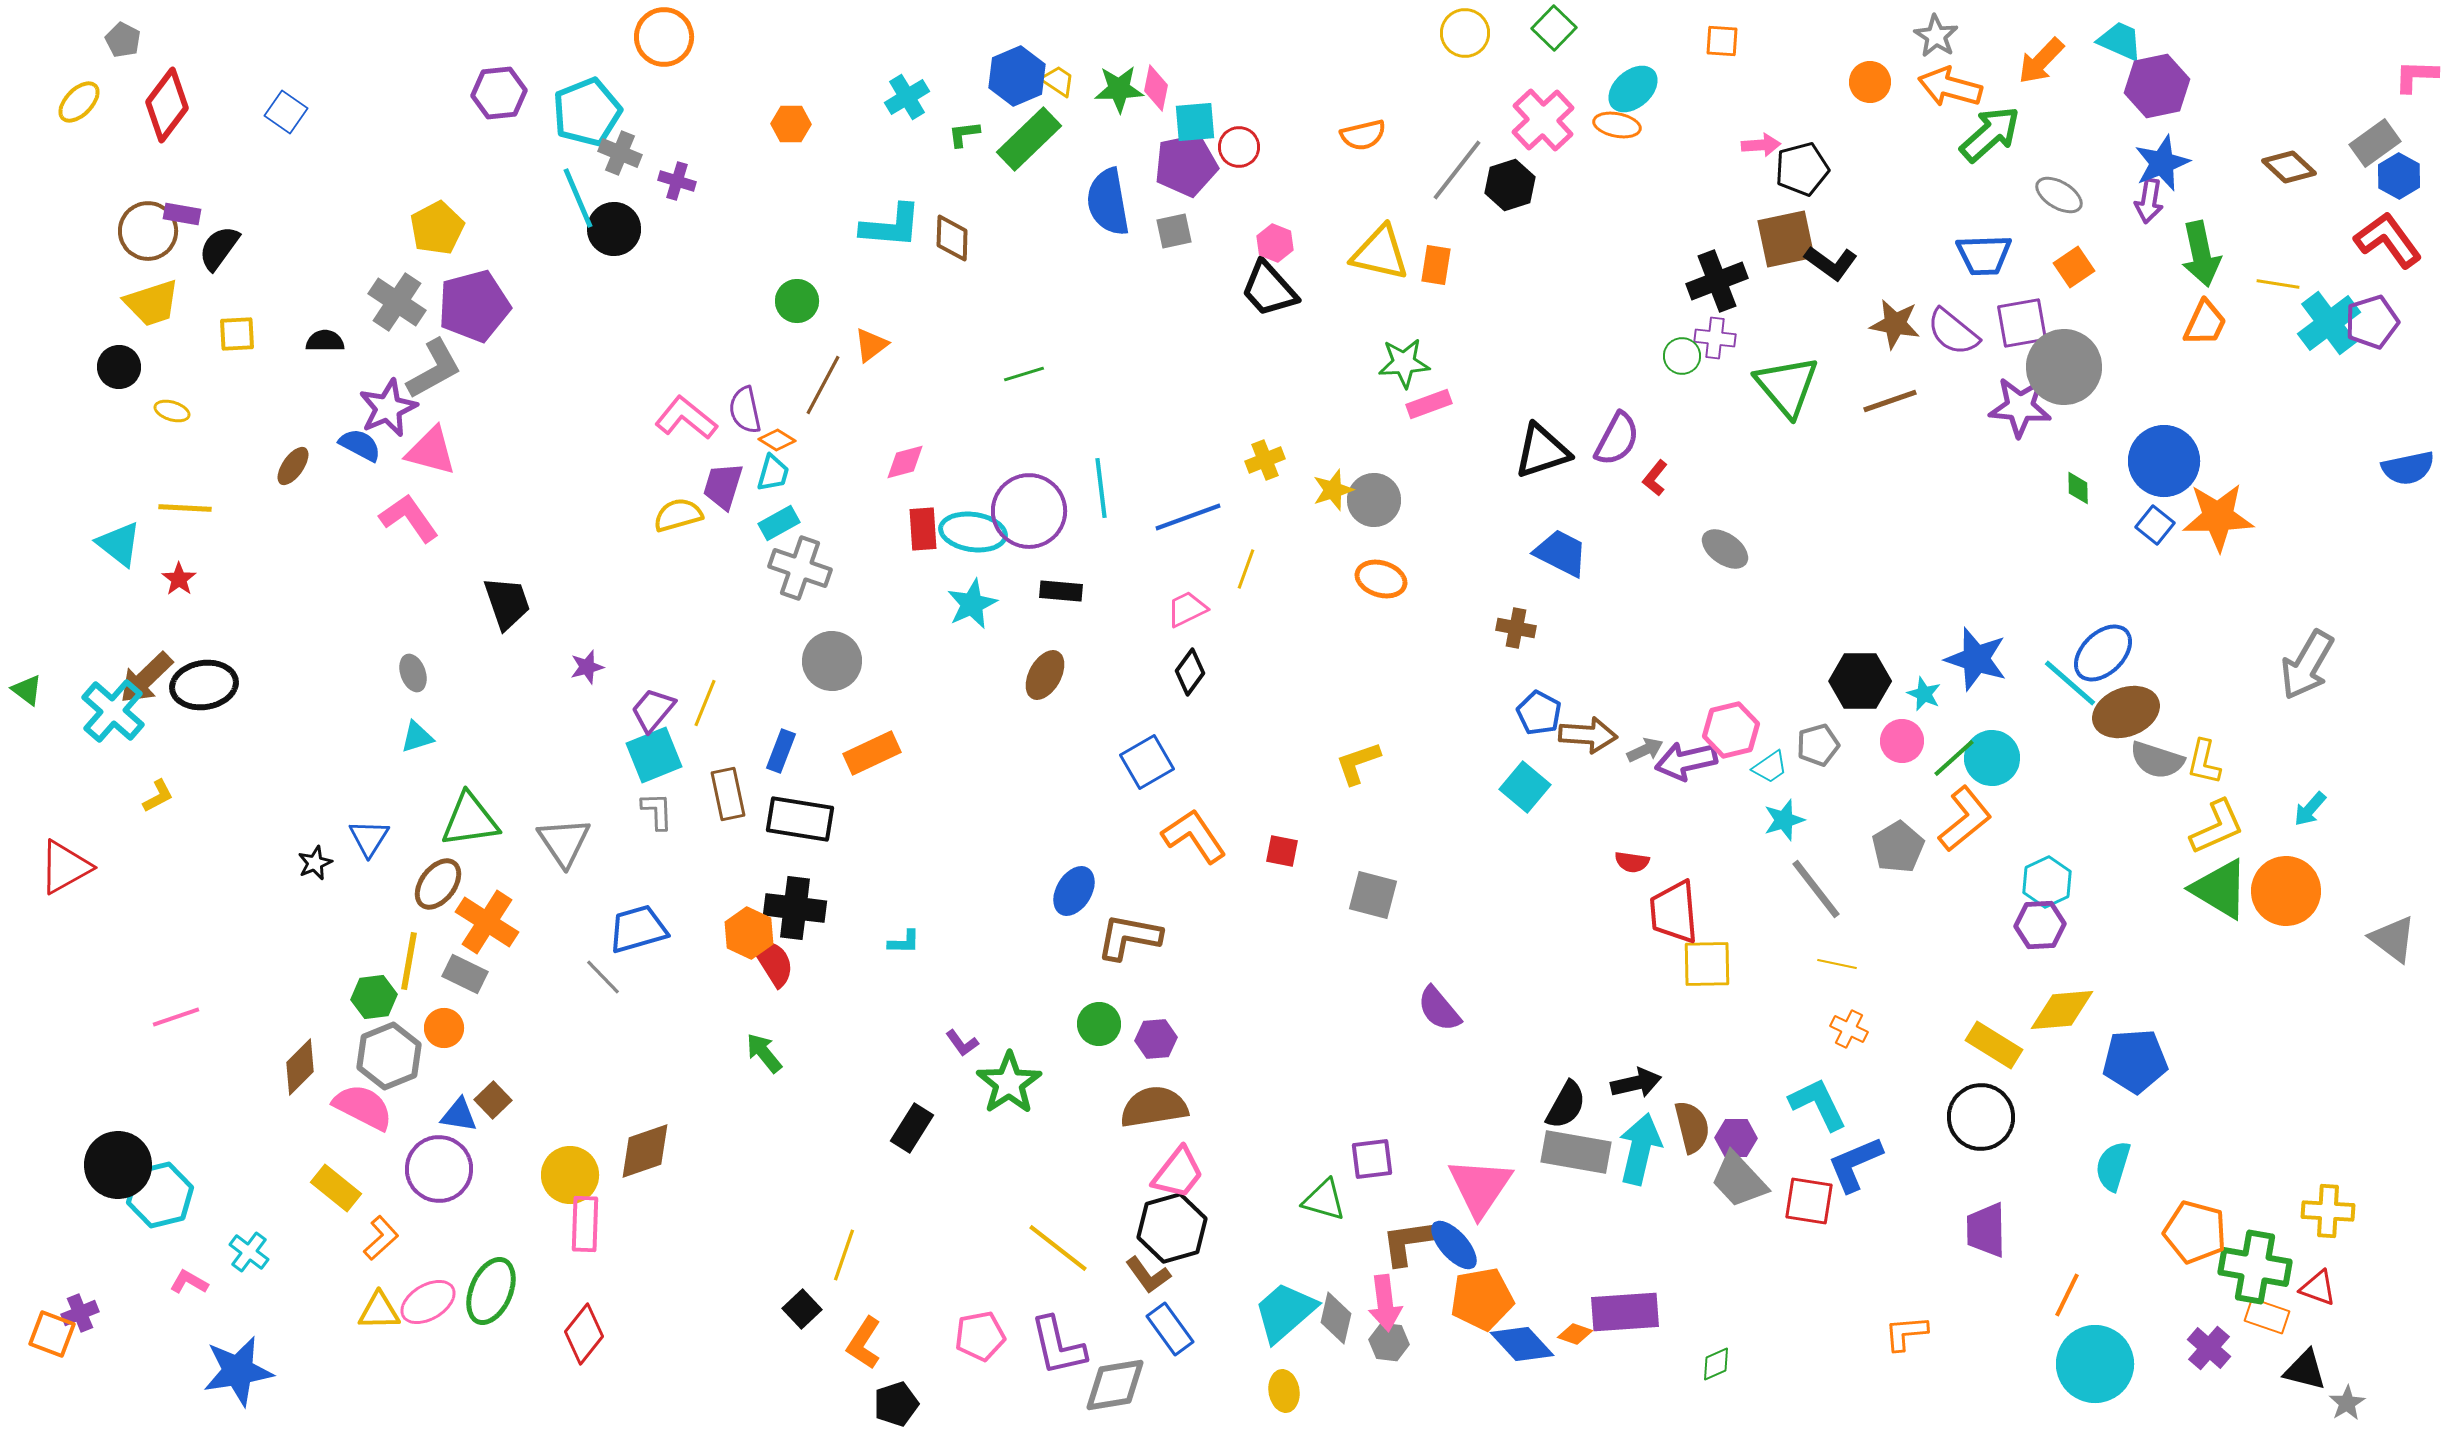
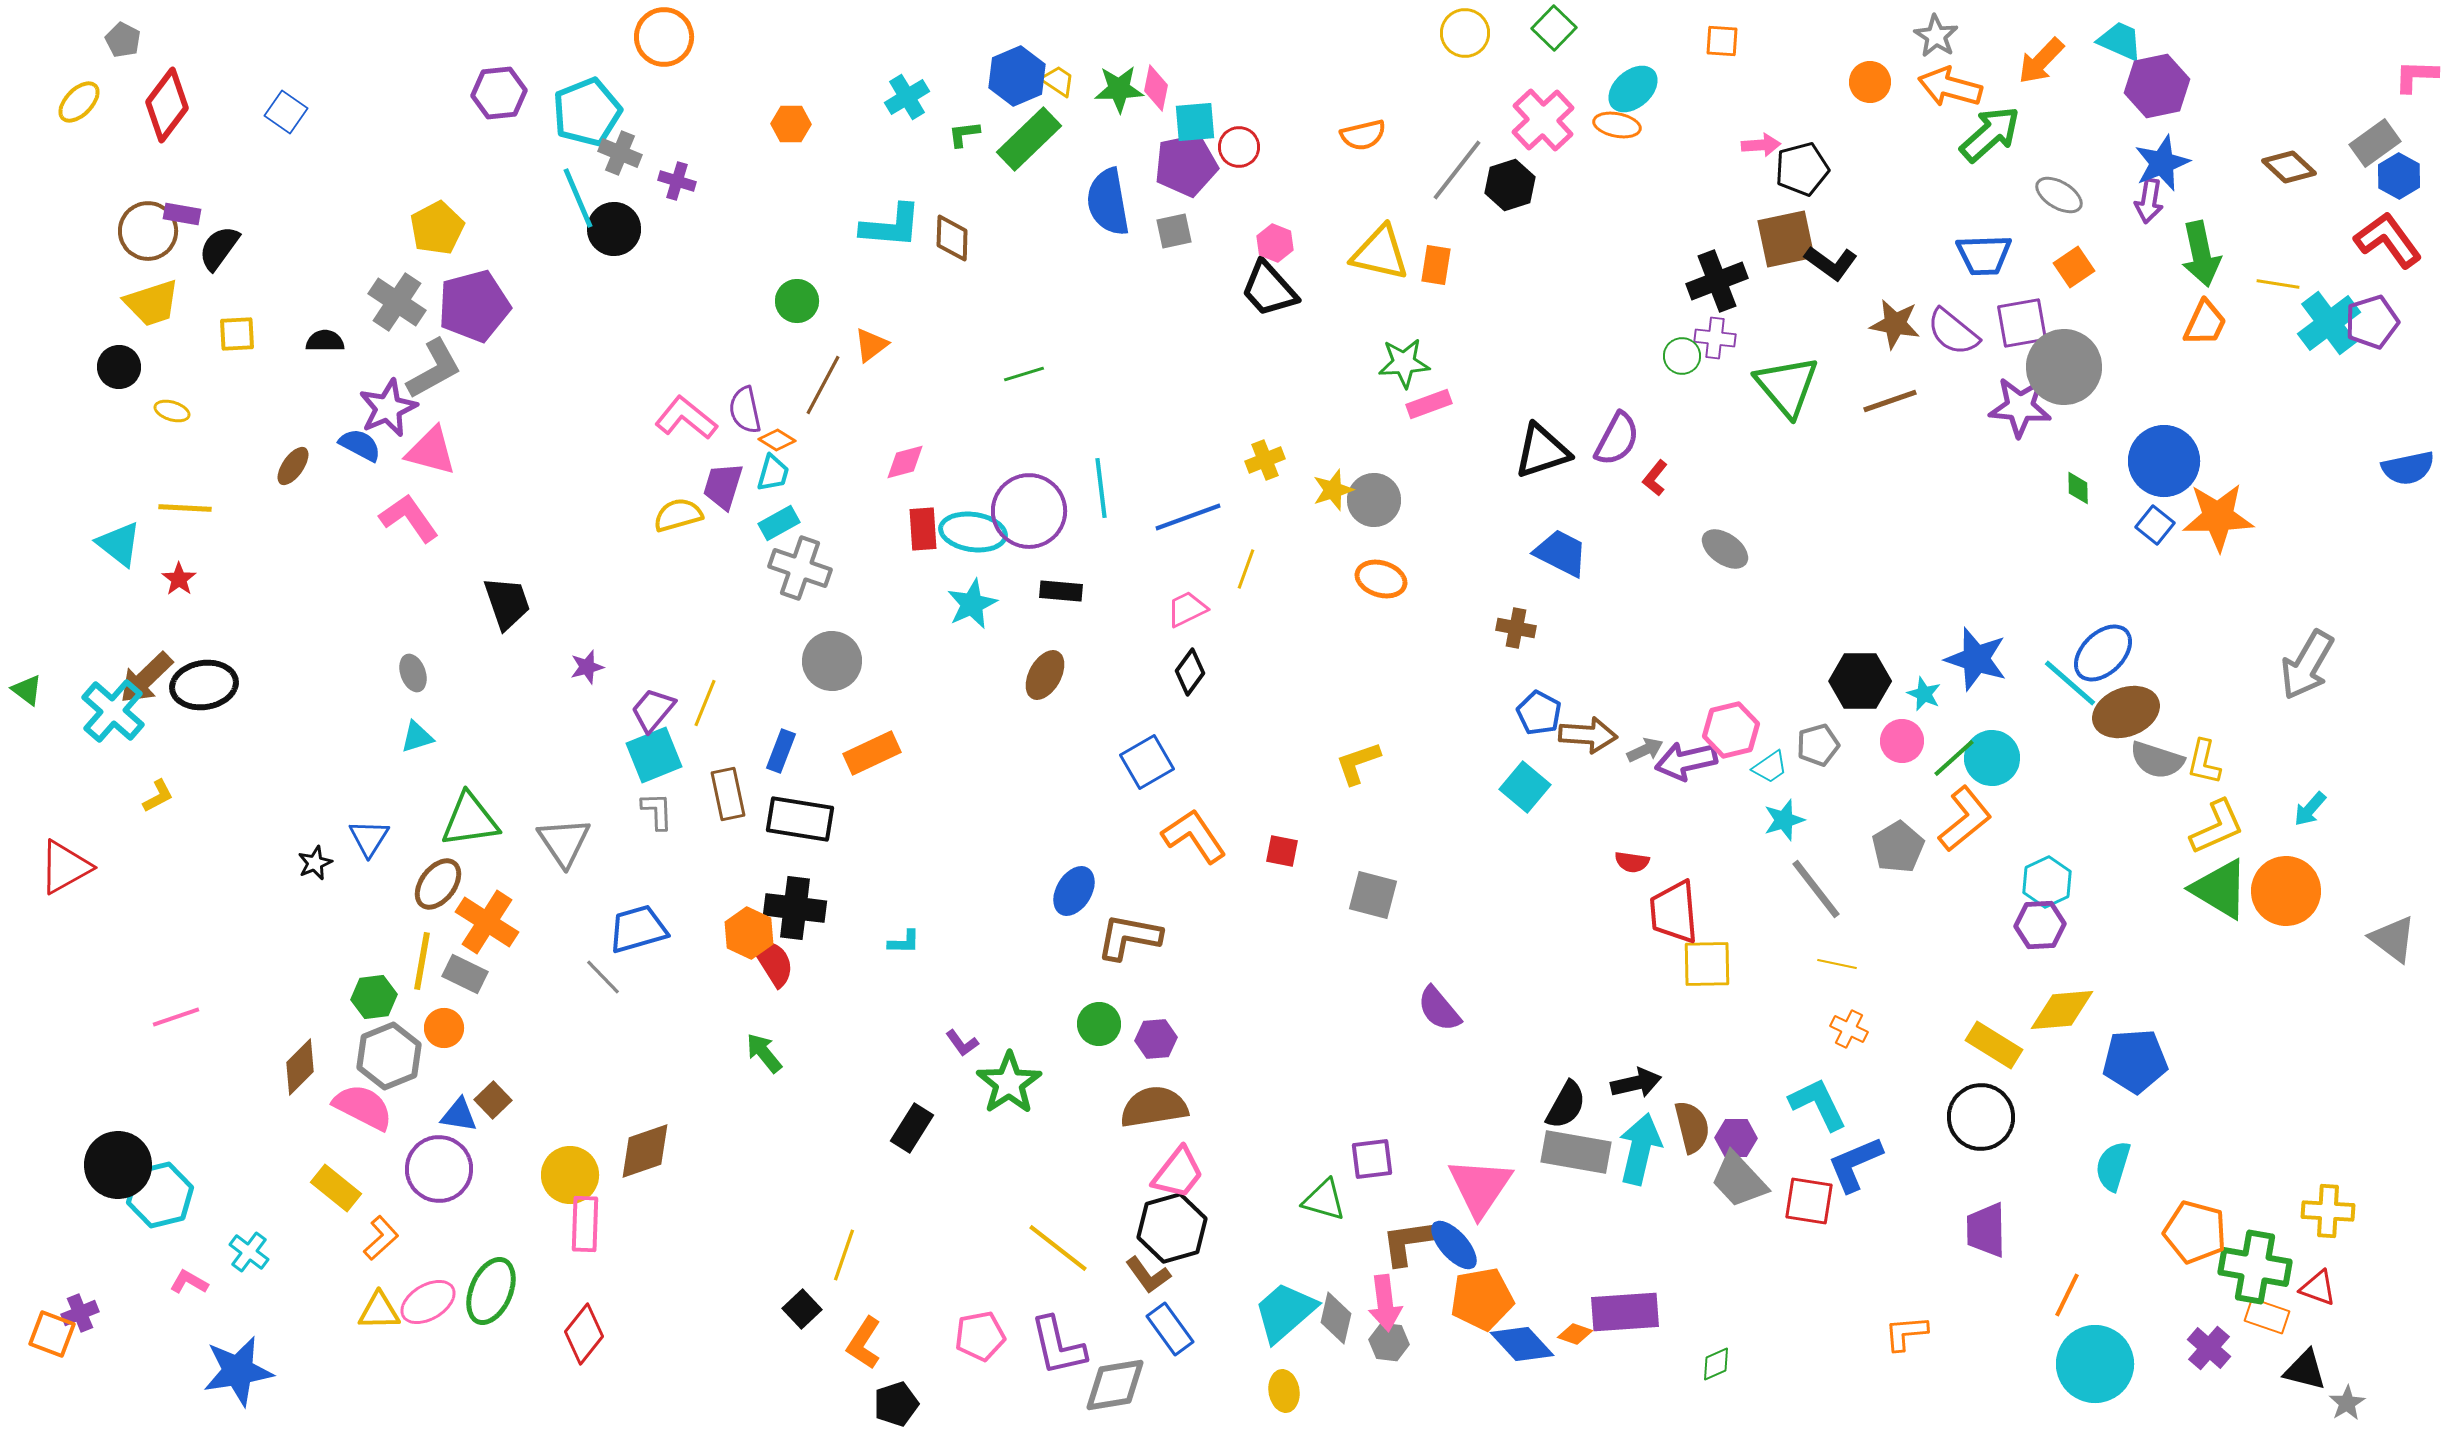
yellow line at (409, 961): moved 13 px right
